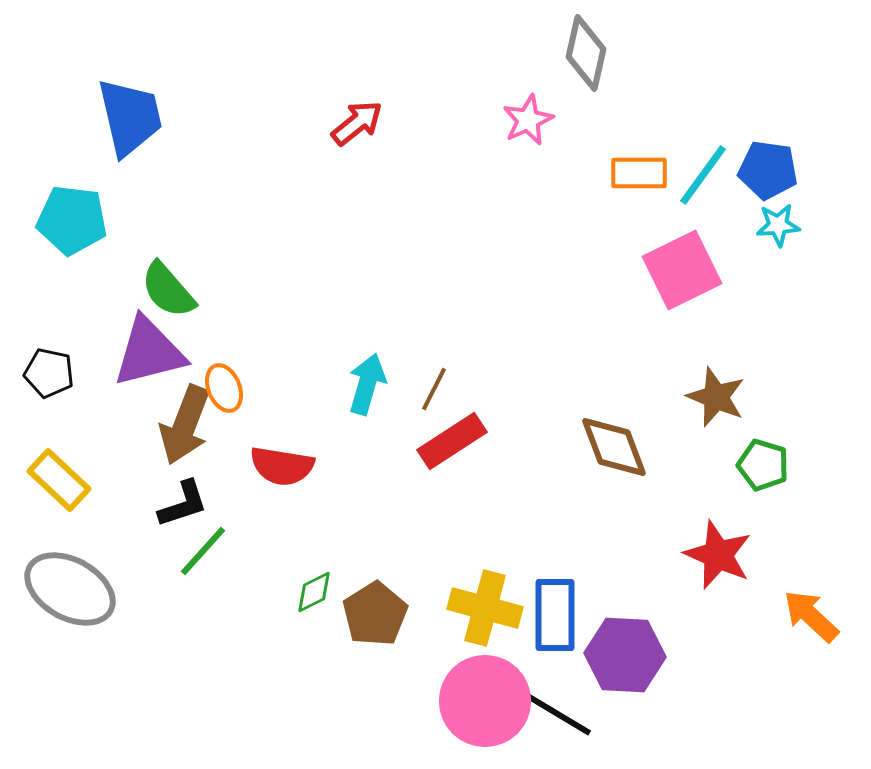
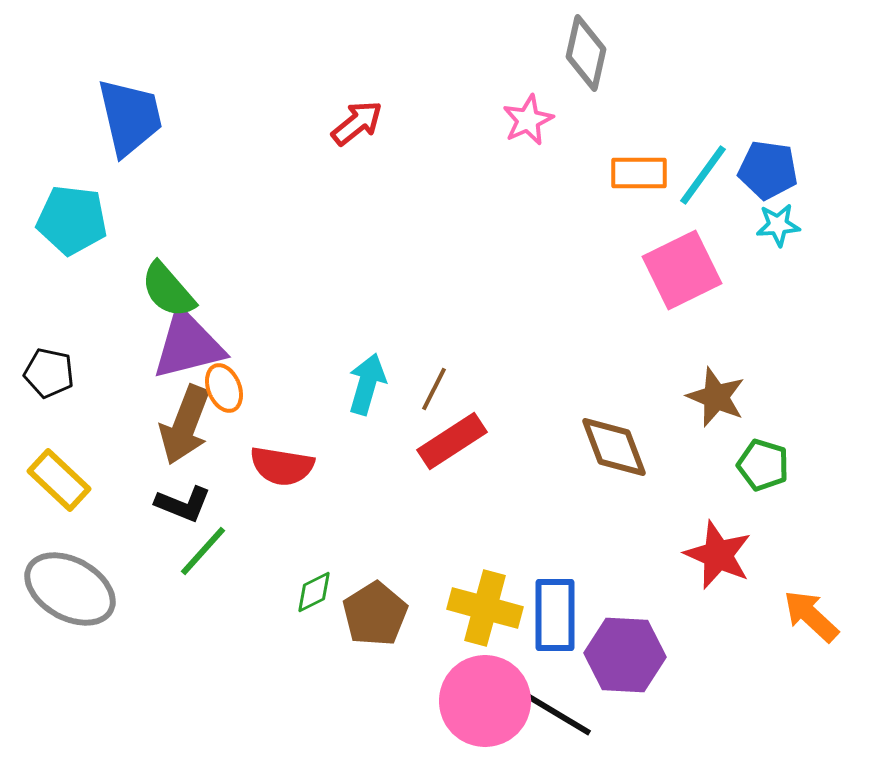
purple triangle: moved 39 px right, 7 px up
black L-shape: rotated 40 degrees clockwise
